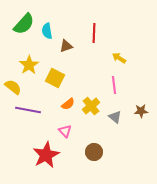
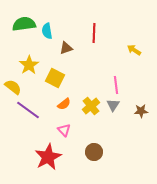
green semicircle: rotated 140 degrees counterclockwise
brown triangle: moved 2 px down
yellow arrow: moved 15 px right, 8 px up
pink line: moved 2 px right
orange semicircle: moved 4 px left
purple line: rotated 25 degrees clockwise
gray triangle: moved 2 px left, 12 px up; rotated 24 degrees clockwise
pink triangle: moved 1 px left, 1 px up
red star: moved 2 px right, 2 px down
